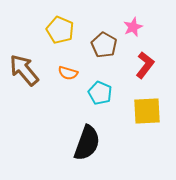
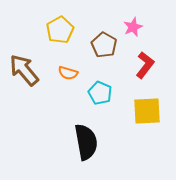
yellow pentagon: rotated 20 degrees clockwise
black semicircle: moved 1 px left, 1 px up; rotated 30 degrees counterclockwise
